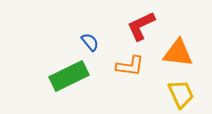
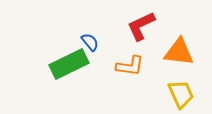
orange triangle: moved 1 px right, 1 px up
green rectangle: moved 12 px up
